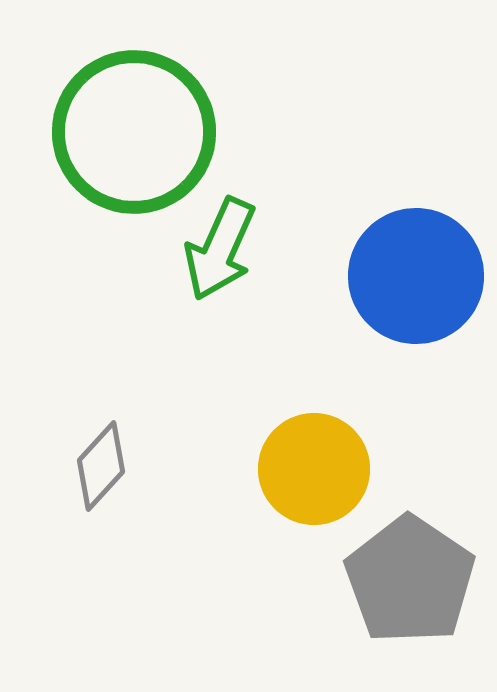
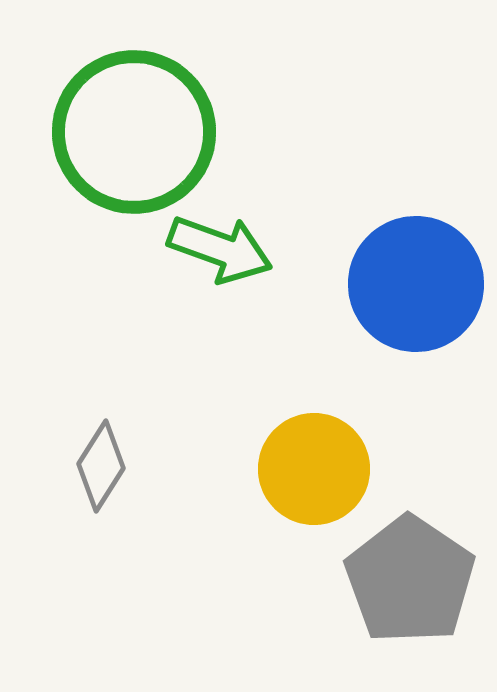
green arrow: rotated 94 degrees counterclockwise
blue circle: moved 8 px down
gray diamond: rotated 10 degrees counterclockwise
